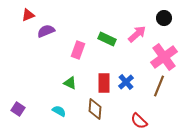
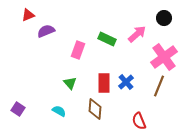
green triangle: rotated 24 degrees clockwise
red semicircle: rotated 24 degrees clockwise
